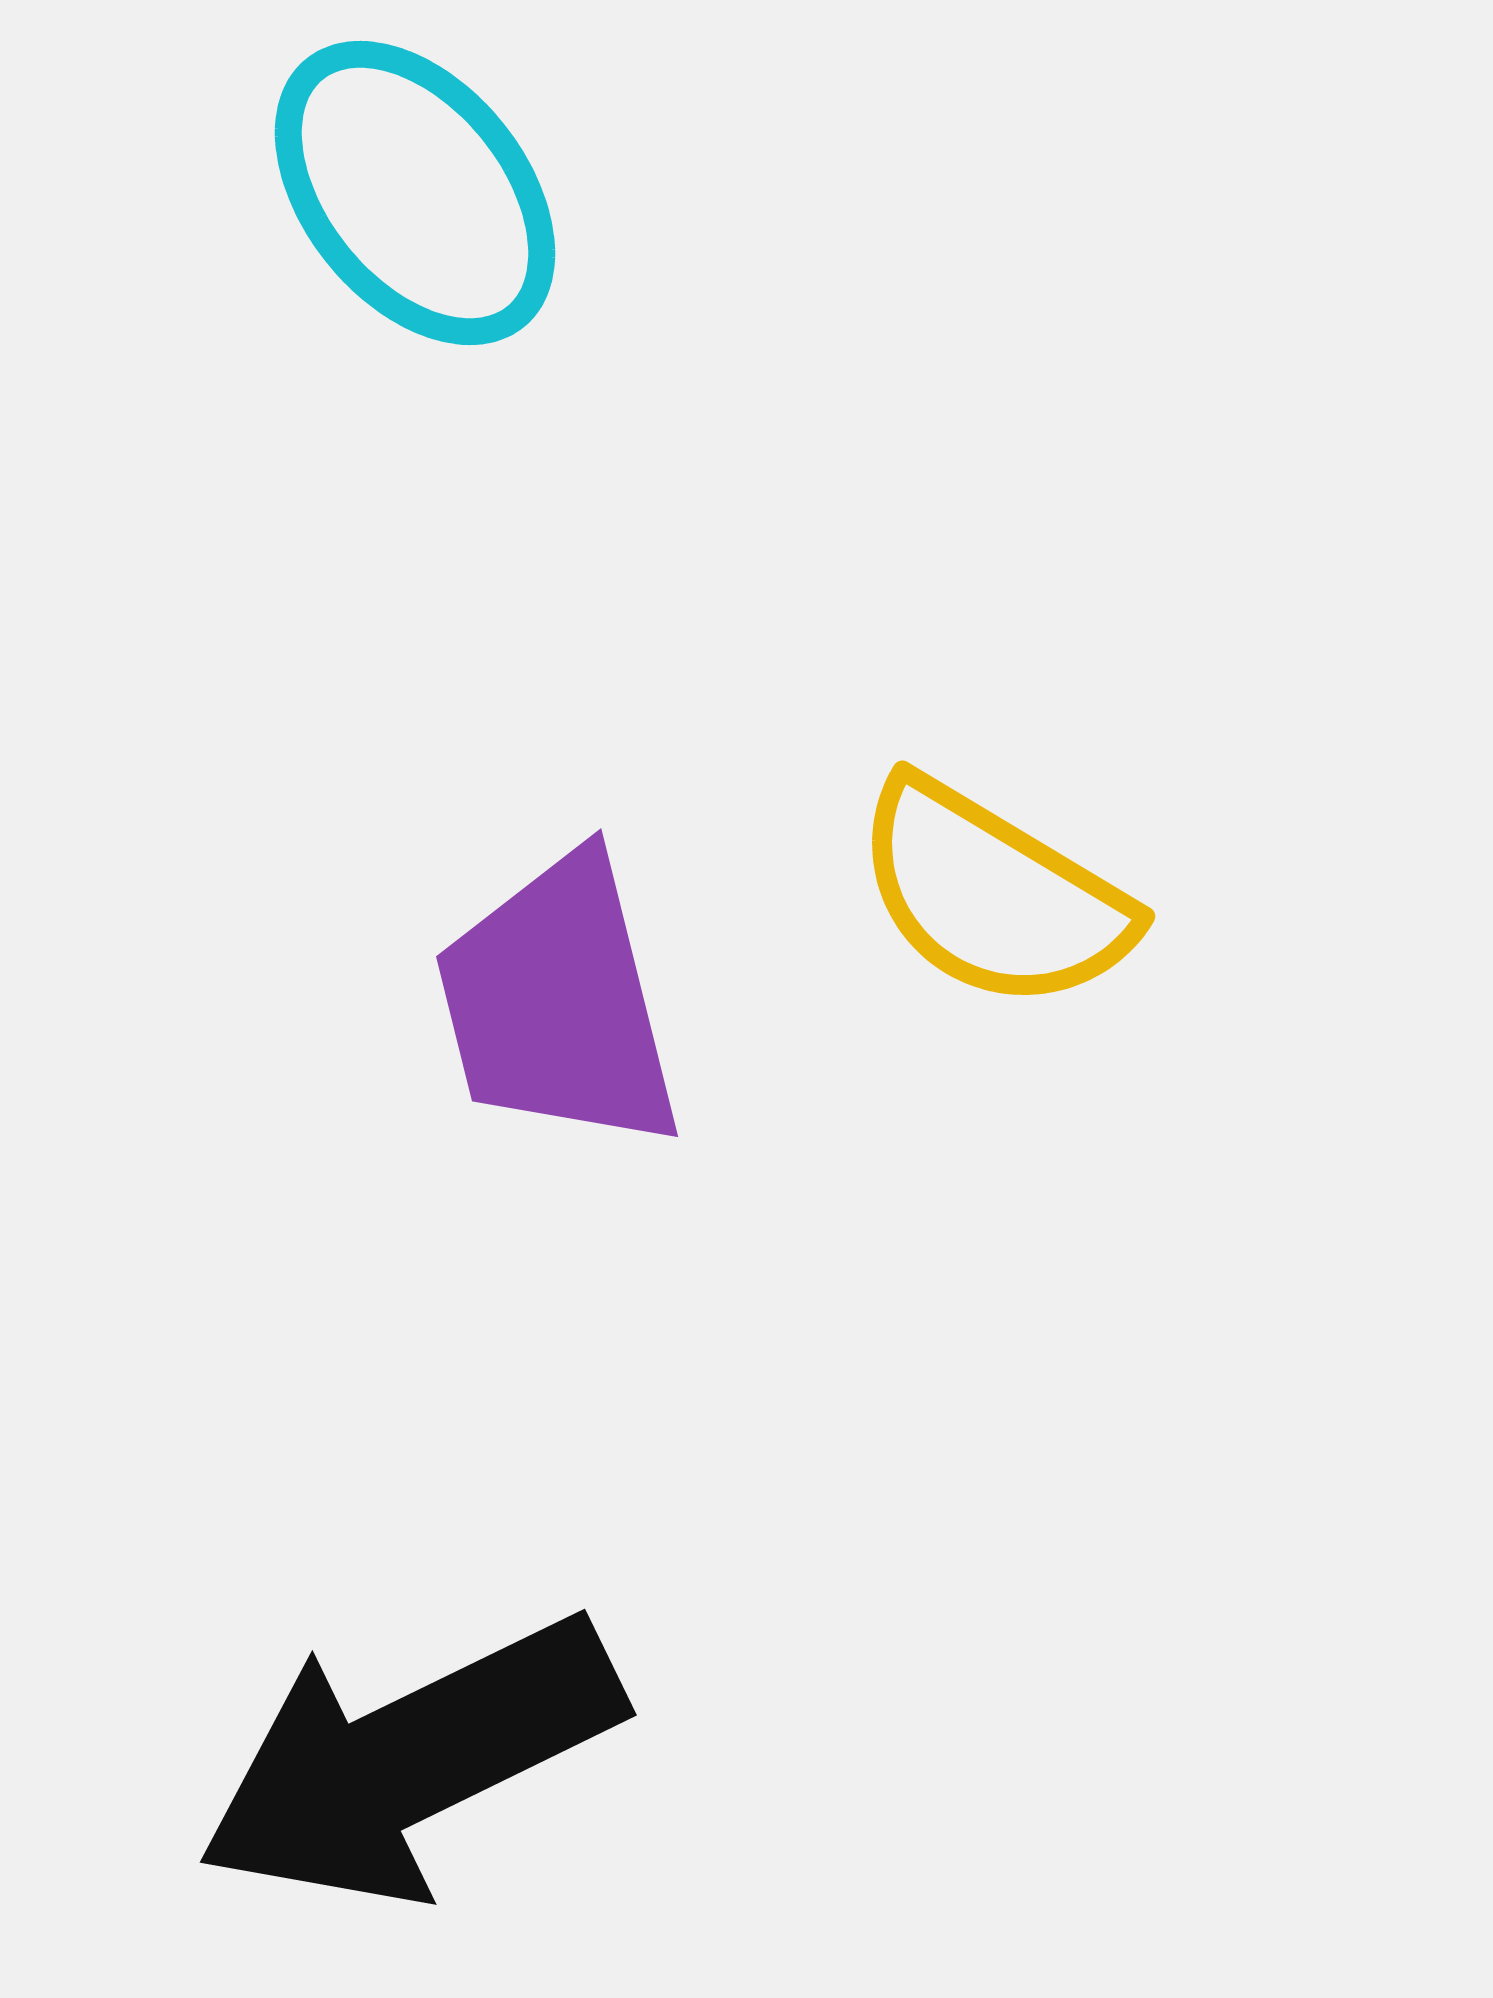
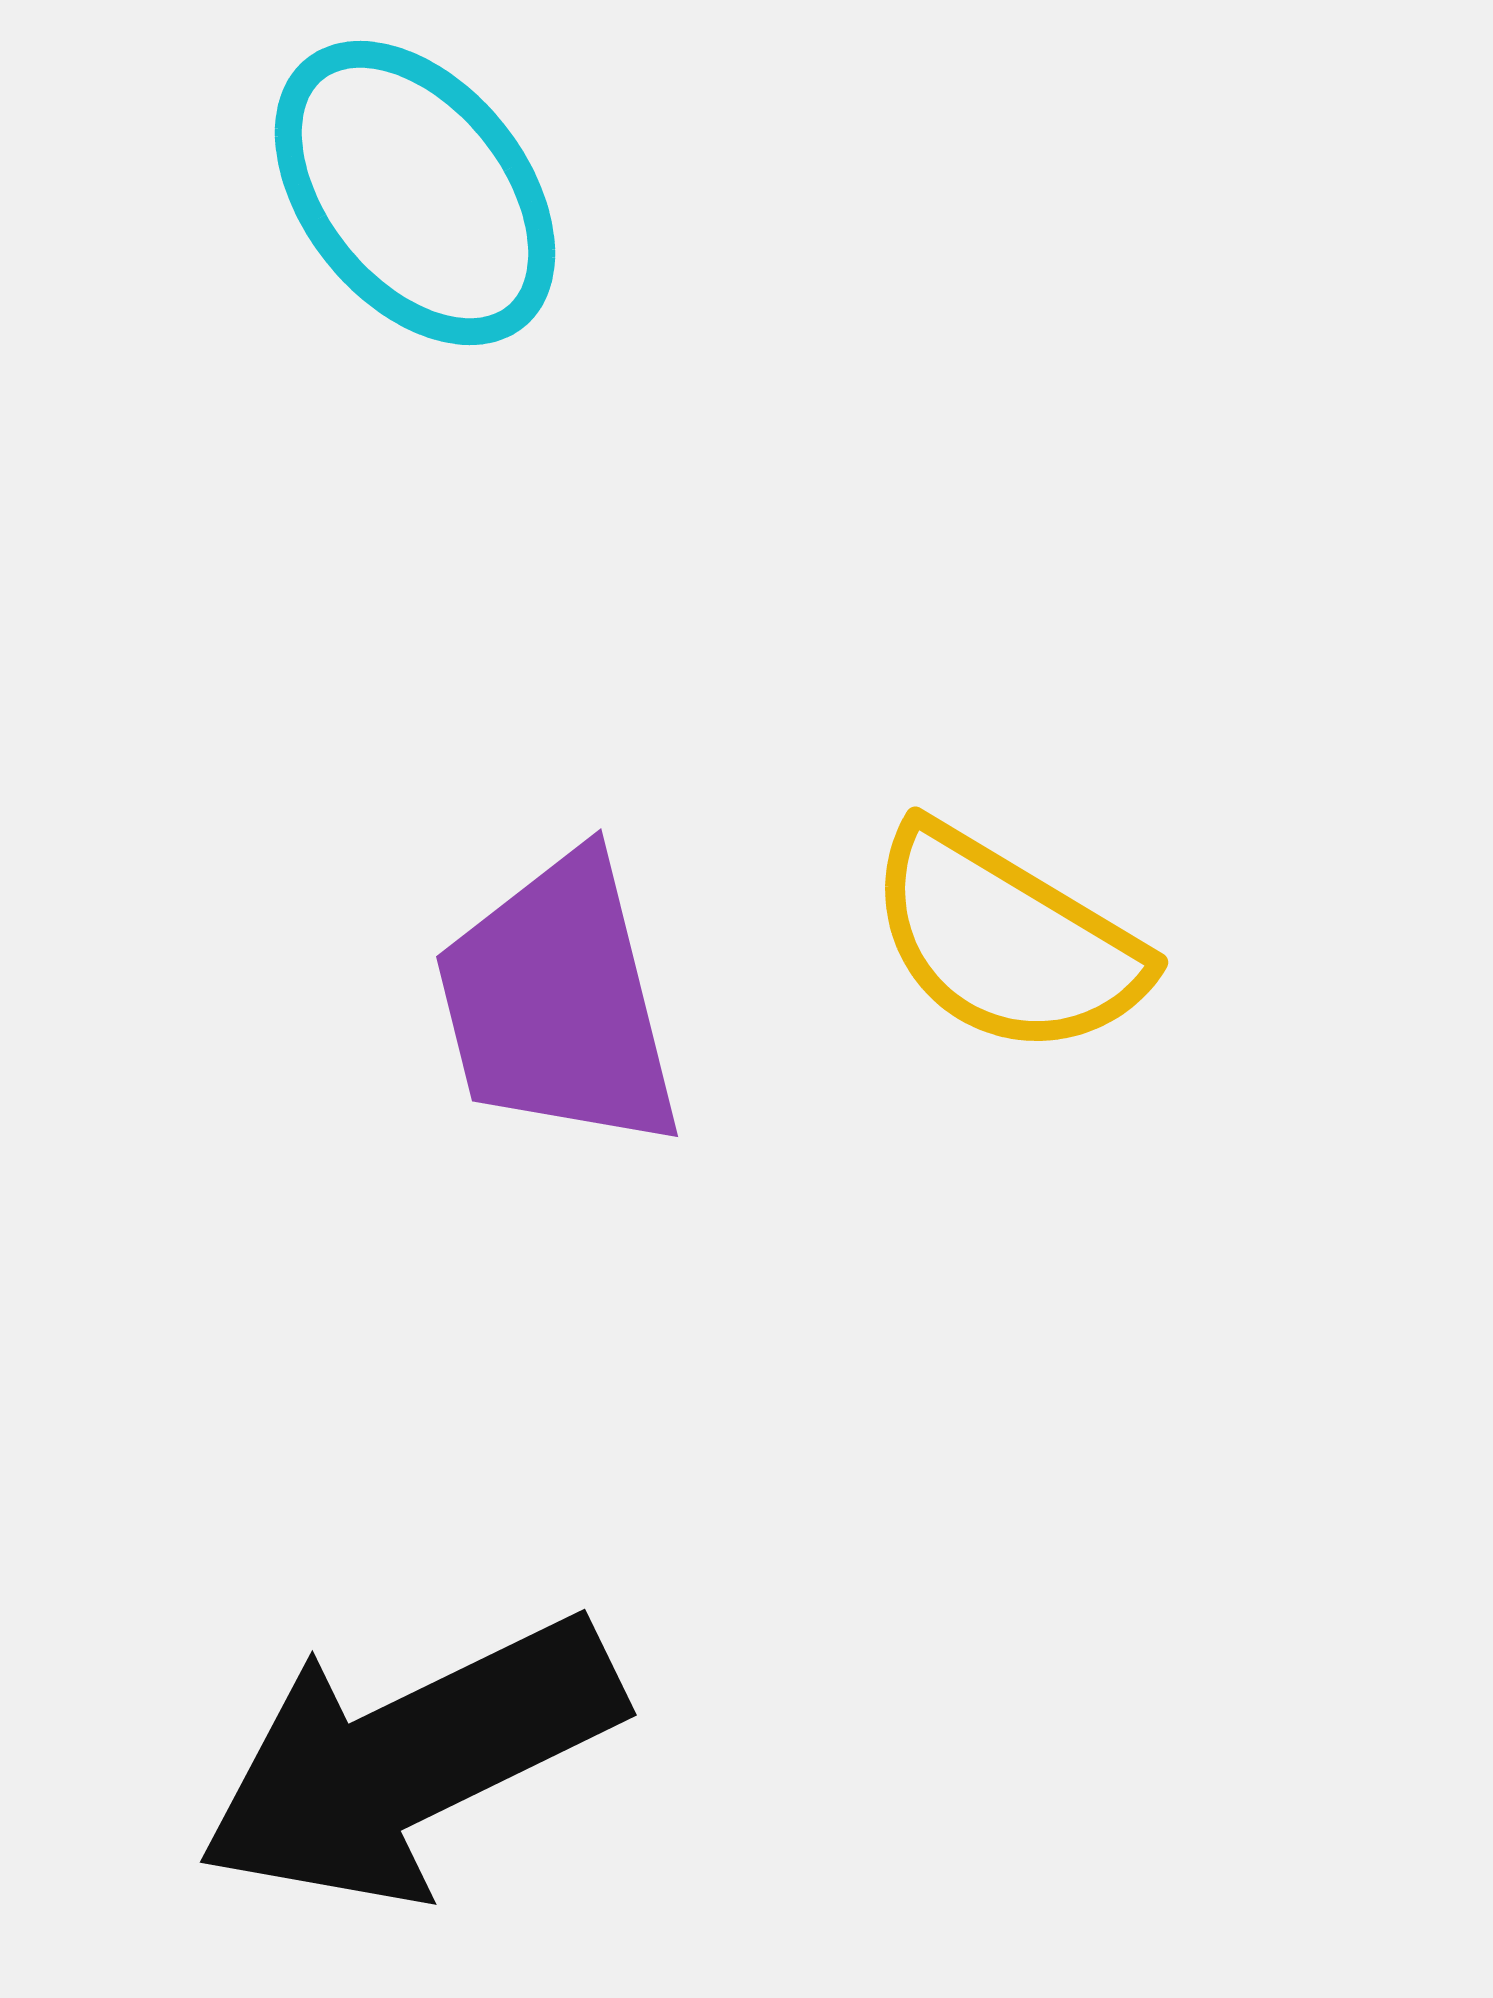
yellow semicircle: moved 13 px right, 46 px down
